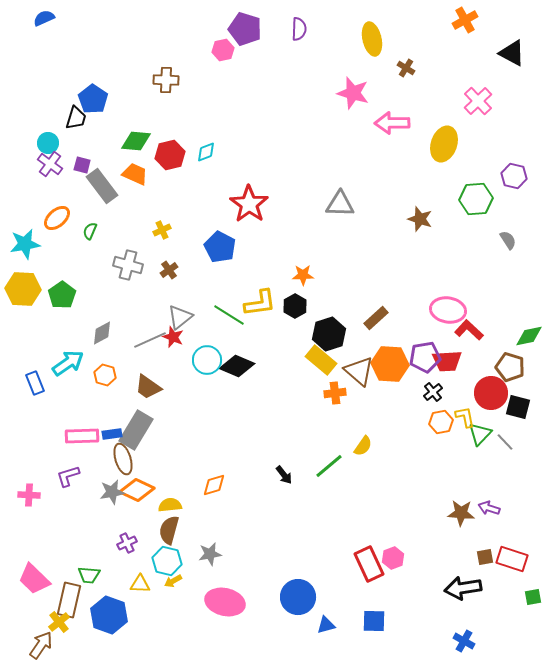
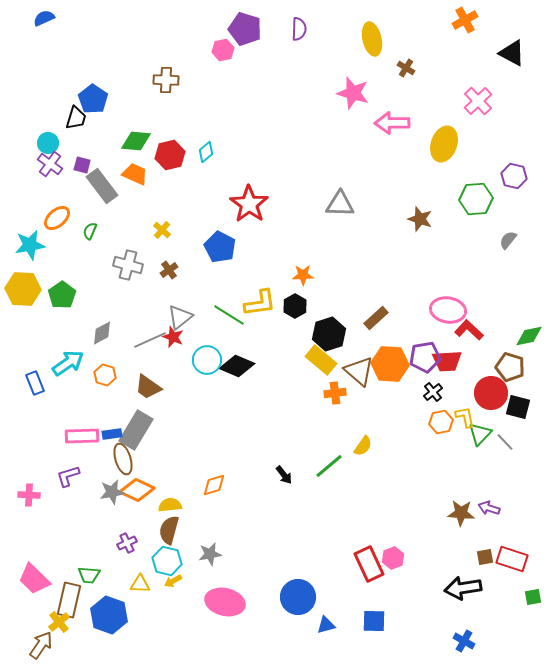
cyan diamond at (206, 152): rotated 20 degrees counterclockwise
yellow cross at (162, 230): rotated 24 degrees counterclockwise
gray semicircle at (508, 240): rotated 108 degrees counterclockwise
cyan star at (25, 244): moved 5 px right, 1 px down
